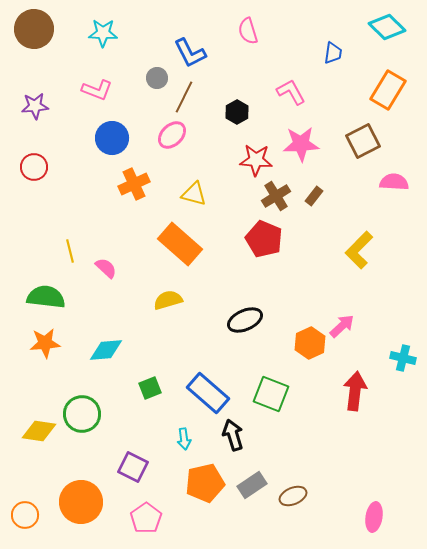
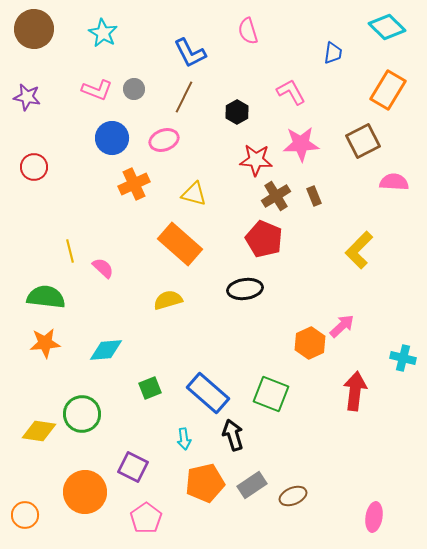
cyan star at (103, 33): rotated 28 degrees clockwise
gray circle at (157, 78): moved 23 px left, 11 px down
purple star at (35, 106): moved 8 px left, 9 px up; rotated 16 degrees clockwise
pink ellipse at (172, 135): moved 8 px left, 5 px down; rotated 24 degrees clockwise
brown rectangle at (314, 196): rotated 60 degrees counterclockwise
pink semicircle at (106, 268): moved 3 px left
black ellipse at (245, 320): moved 31 px up; rotated 16 degrees clockwise
orange circle at (81, 502): moved 4 px right, 10 px up
